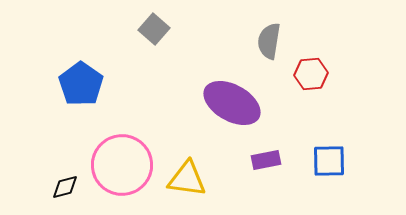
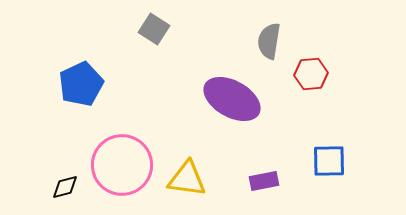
gray square: rotated 8 degrees counterclockwise
blue pentagon: rotated 12 degrees clockwise
purple ellipse: moved 4 px up
purple rectangle: moved 2 px left, 21 px down
